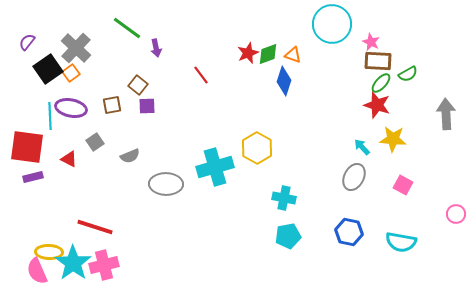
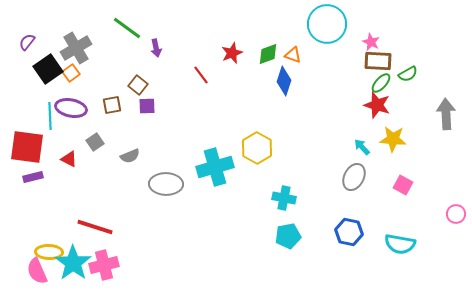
cyan circle at (332, 24): moved 5 px left
gray cross at (76, 48): rotated 16 degrees clockwise
red star at (248, 53): moved 16 px left
cyan semicircle at (401, 242): moved 1 px left, 2 px down
